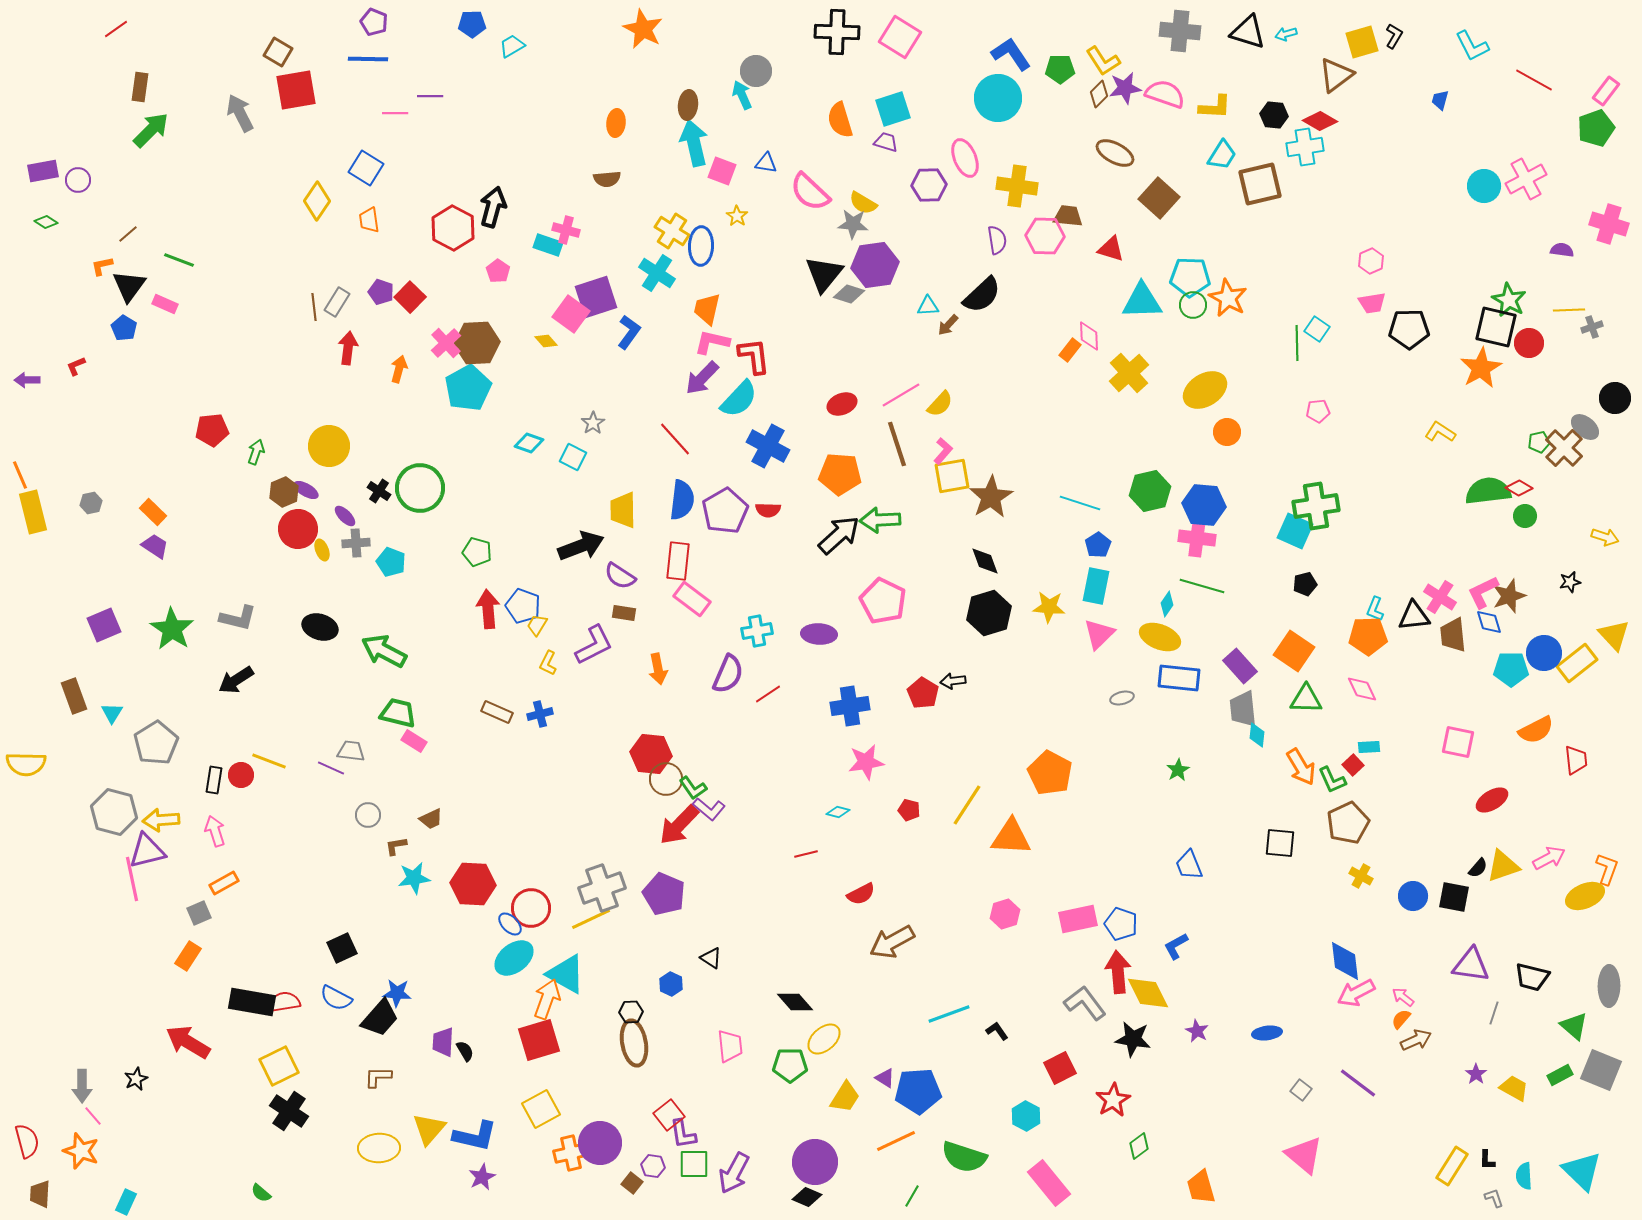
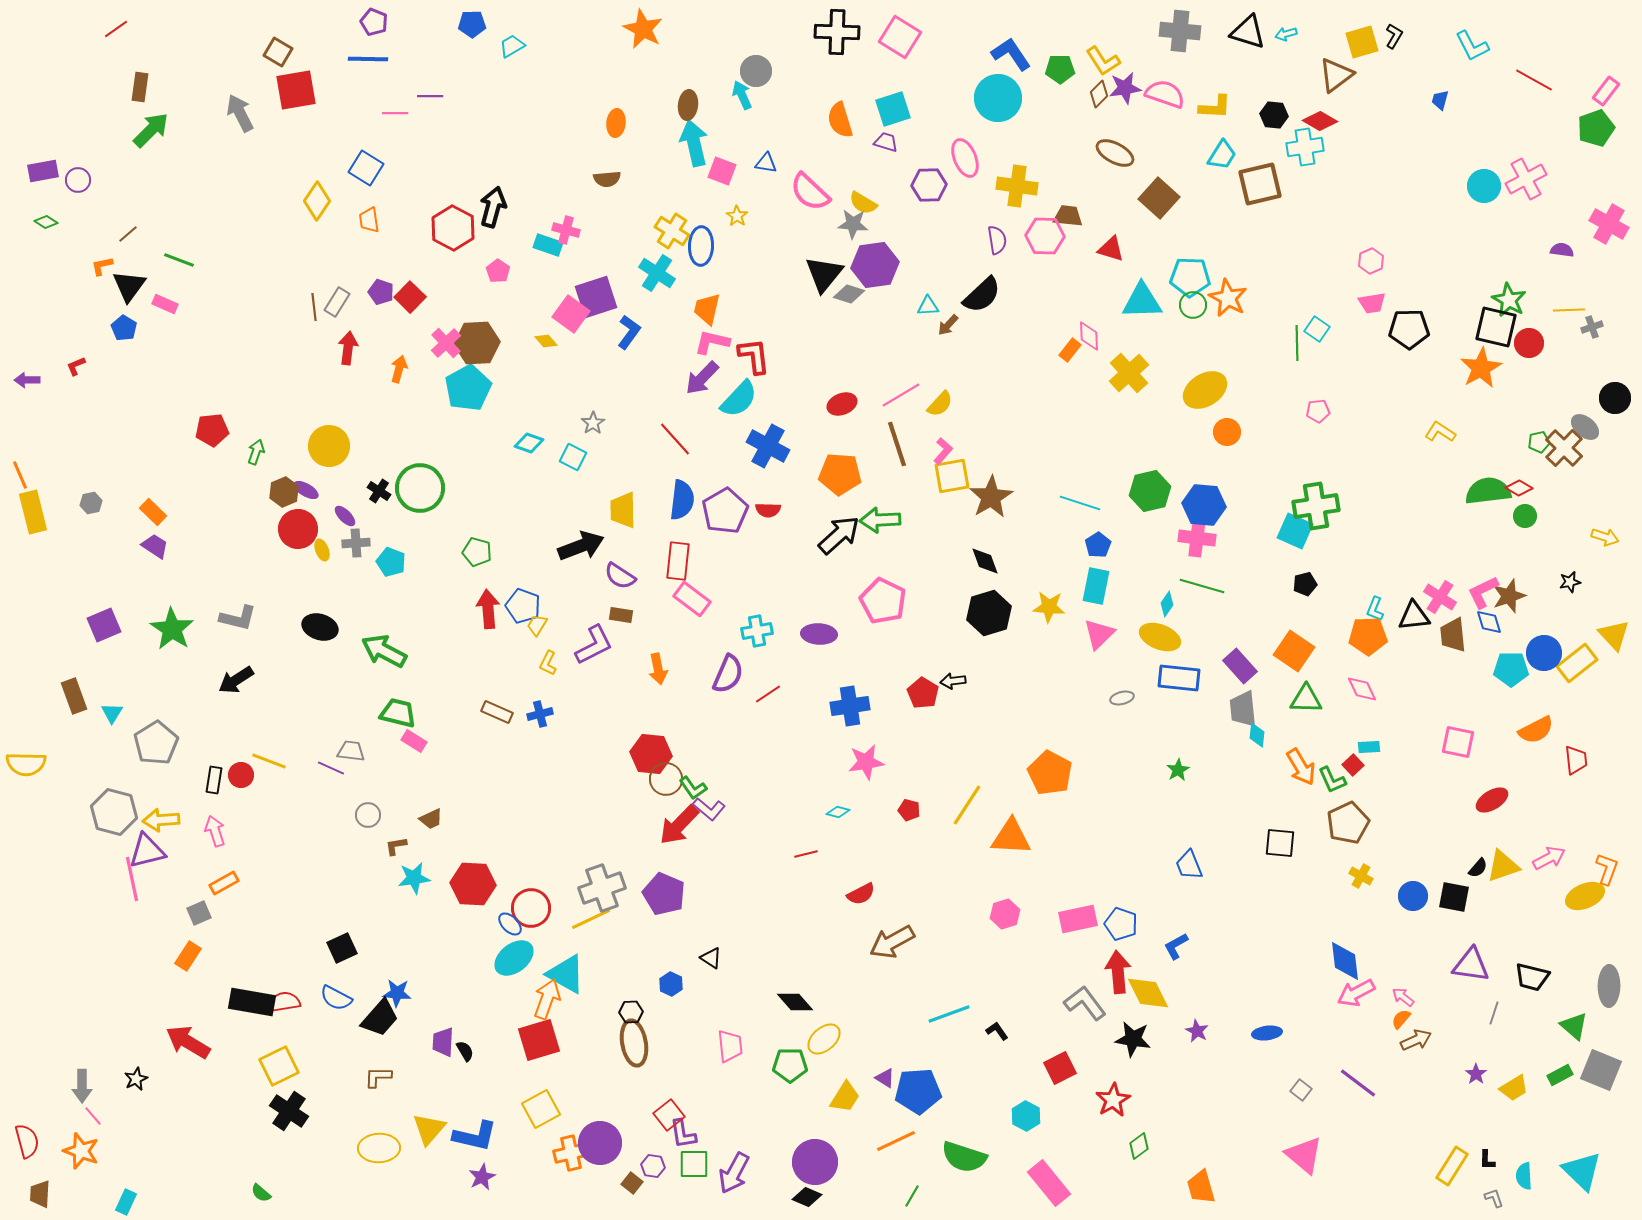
pink cross at (1609, 224): rotated 12 degrees clockwise
brown rectangle at (624, 613): moved 3 px left, 2 px down
yellow trapezoid at (1514, 1088): rotated 120 degrees clockwise
